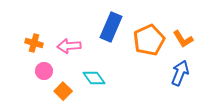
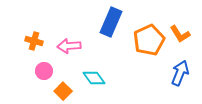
blue rectangle: moved 5 px up
orange L-shape: moved 3 px left, 5 px up
orange cross: moved 2 px up
